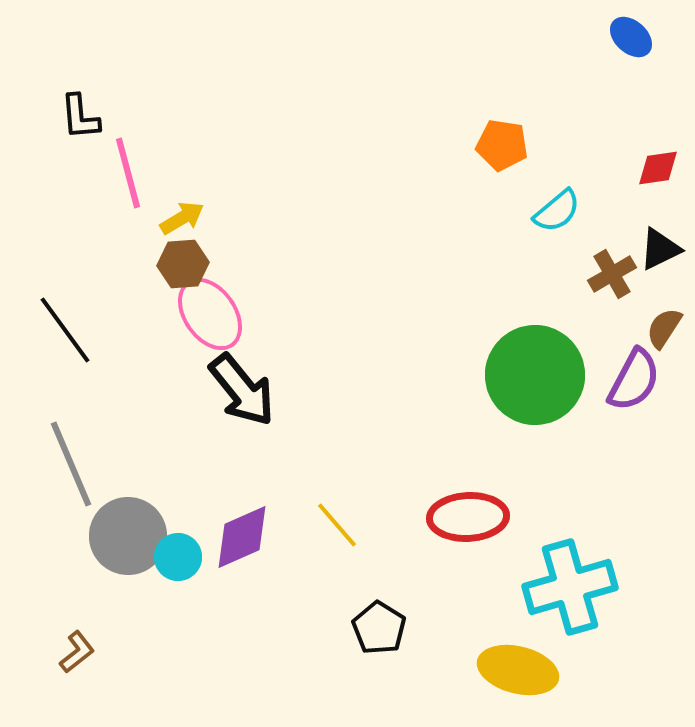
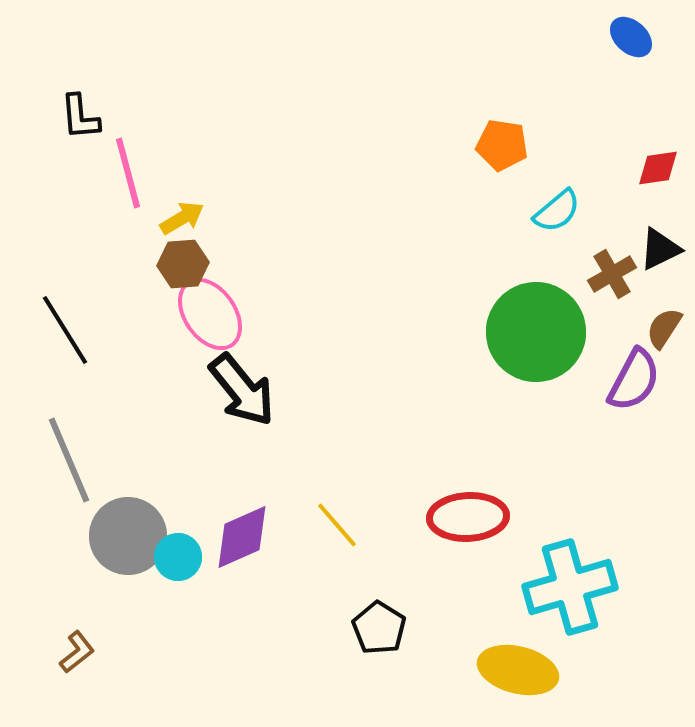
black line: rotated 4 degrees clockwise
green circle: moved 1 px right, 43 px up
gray line: moved 2 px left, 4 px up
